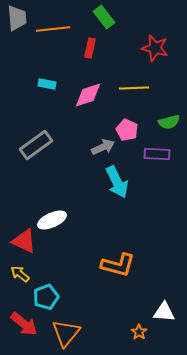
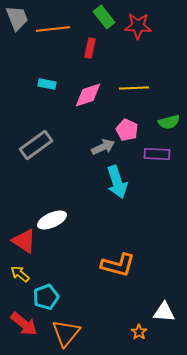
gray trapezoid: rotated 16 degrees counterclockwise
red star: moved 17 px left, 22 px up; rotated 12 degrees counterclockwise
cyan arrow: rotated 8 degrees clockwise
red triangle: rotated 8 degrees clockwise
